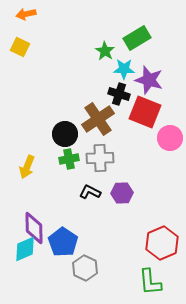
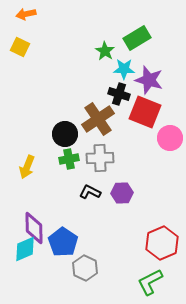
green L-shape: rotated 68 degrees clockwise
